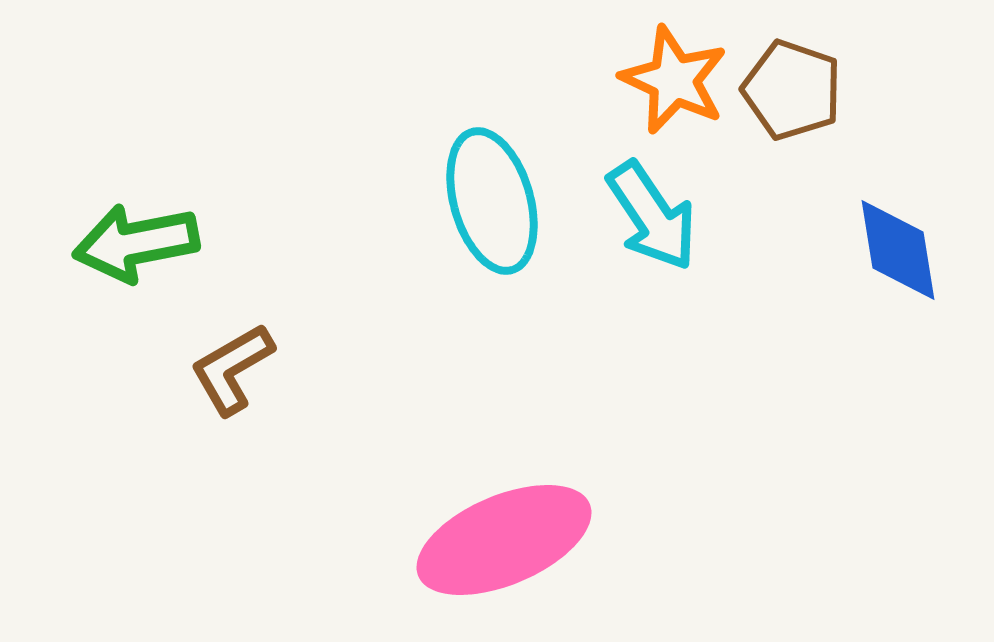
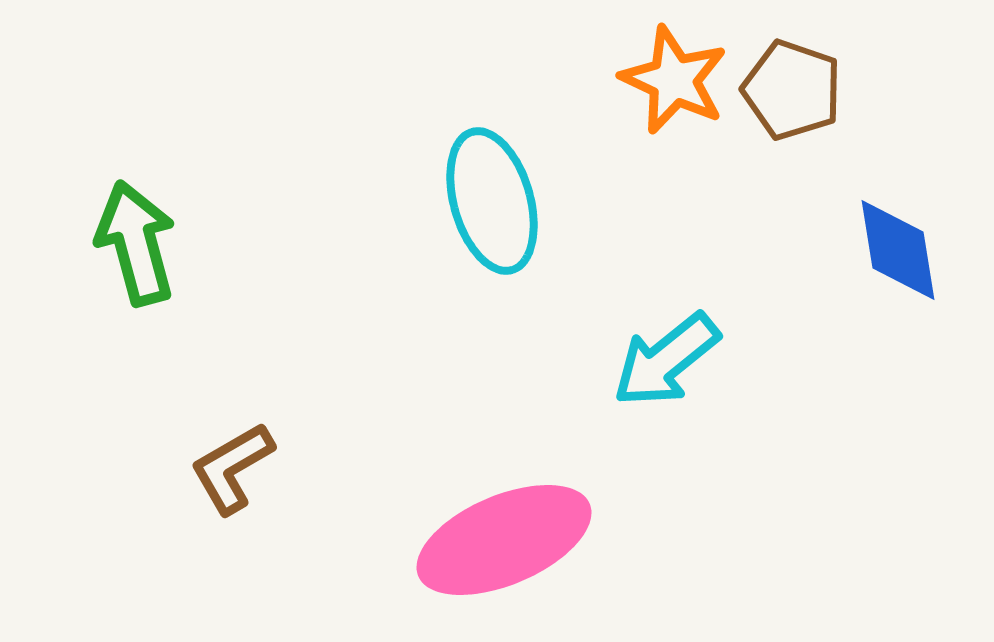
cyan arrow: moved 14 px right, 144 px down; rotated 85 degrees clockwise
green arrow: rotated 86 degrees clockwise
brown L-shape: moved 99 px down
